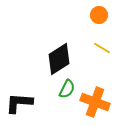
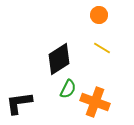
green semicircle: moved 1 px right
black L-shape: rotated 12 degrees counterclockwise
